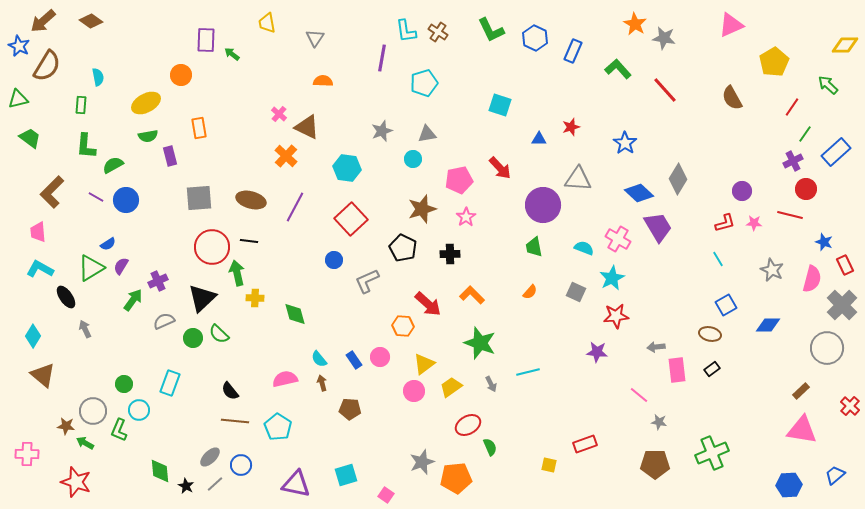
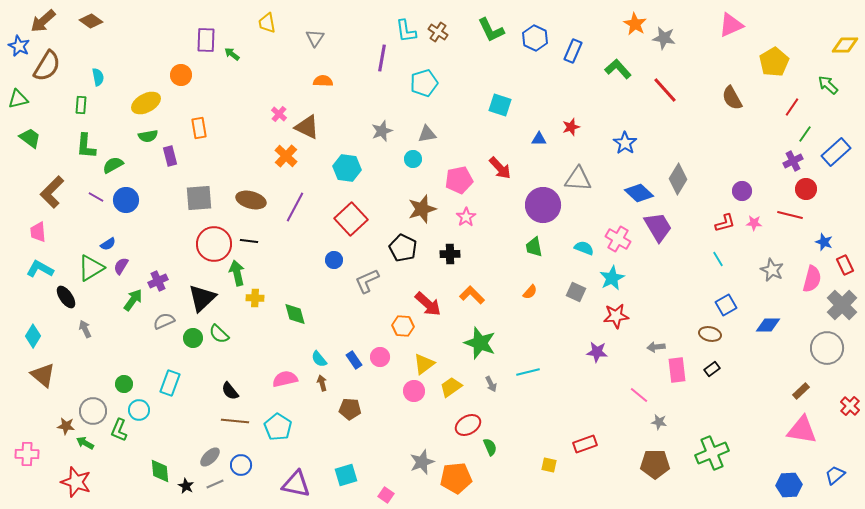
red circle at (212, 247): moved 2 px right, 3 px up
gray line at (215, 484): rotated 18 degrees clockwise
